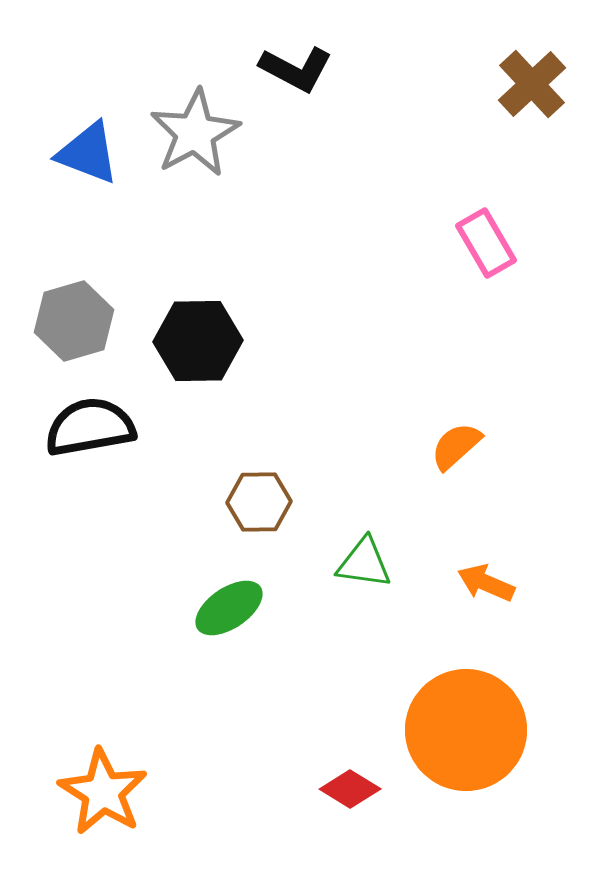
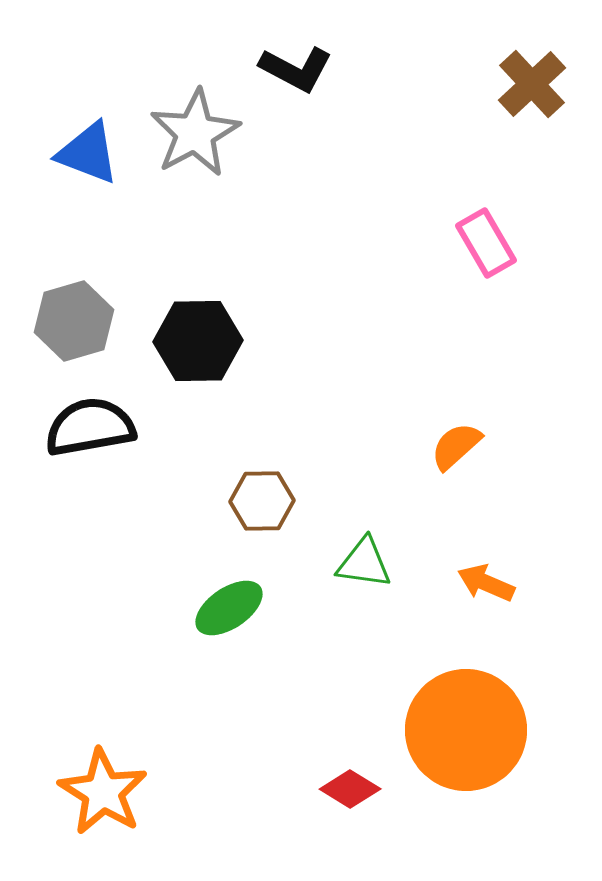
brown hexagon: moved 3 px right, 1 px up
